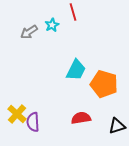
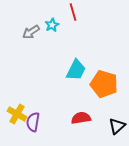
gray arrow: moved 2 px right
yellow cross: rotated 12 degrees counterclockwise
purple semicircle: rotated 12 degrees clockwise
black triangle: rotated 24 degrees counterclockwise
